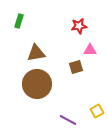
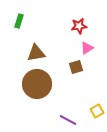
pink triangle: moved 3 px left, 2 px up; rotated 32 degrees counterclockwise
